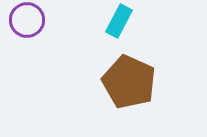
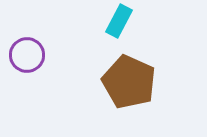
purple circle: moved 35 px down
